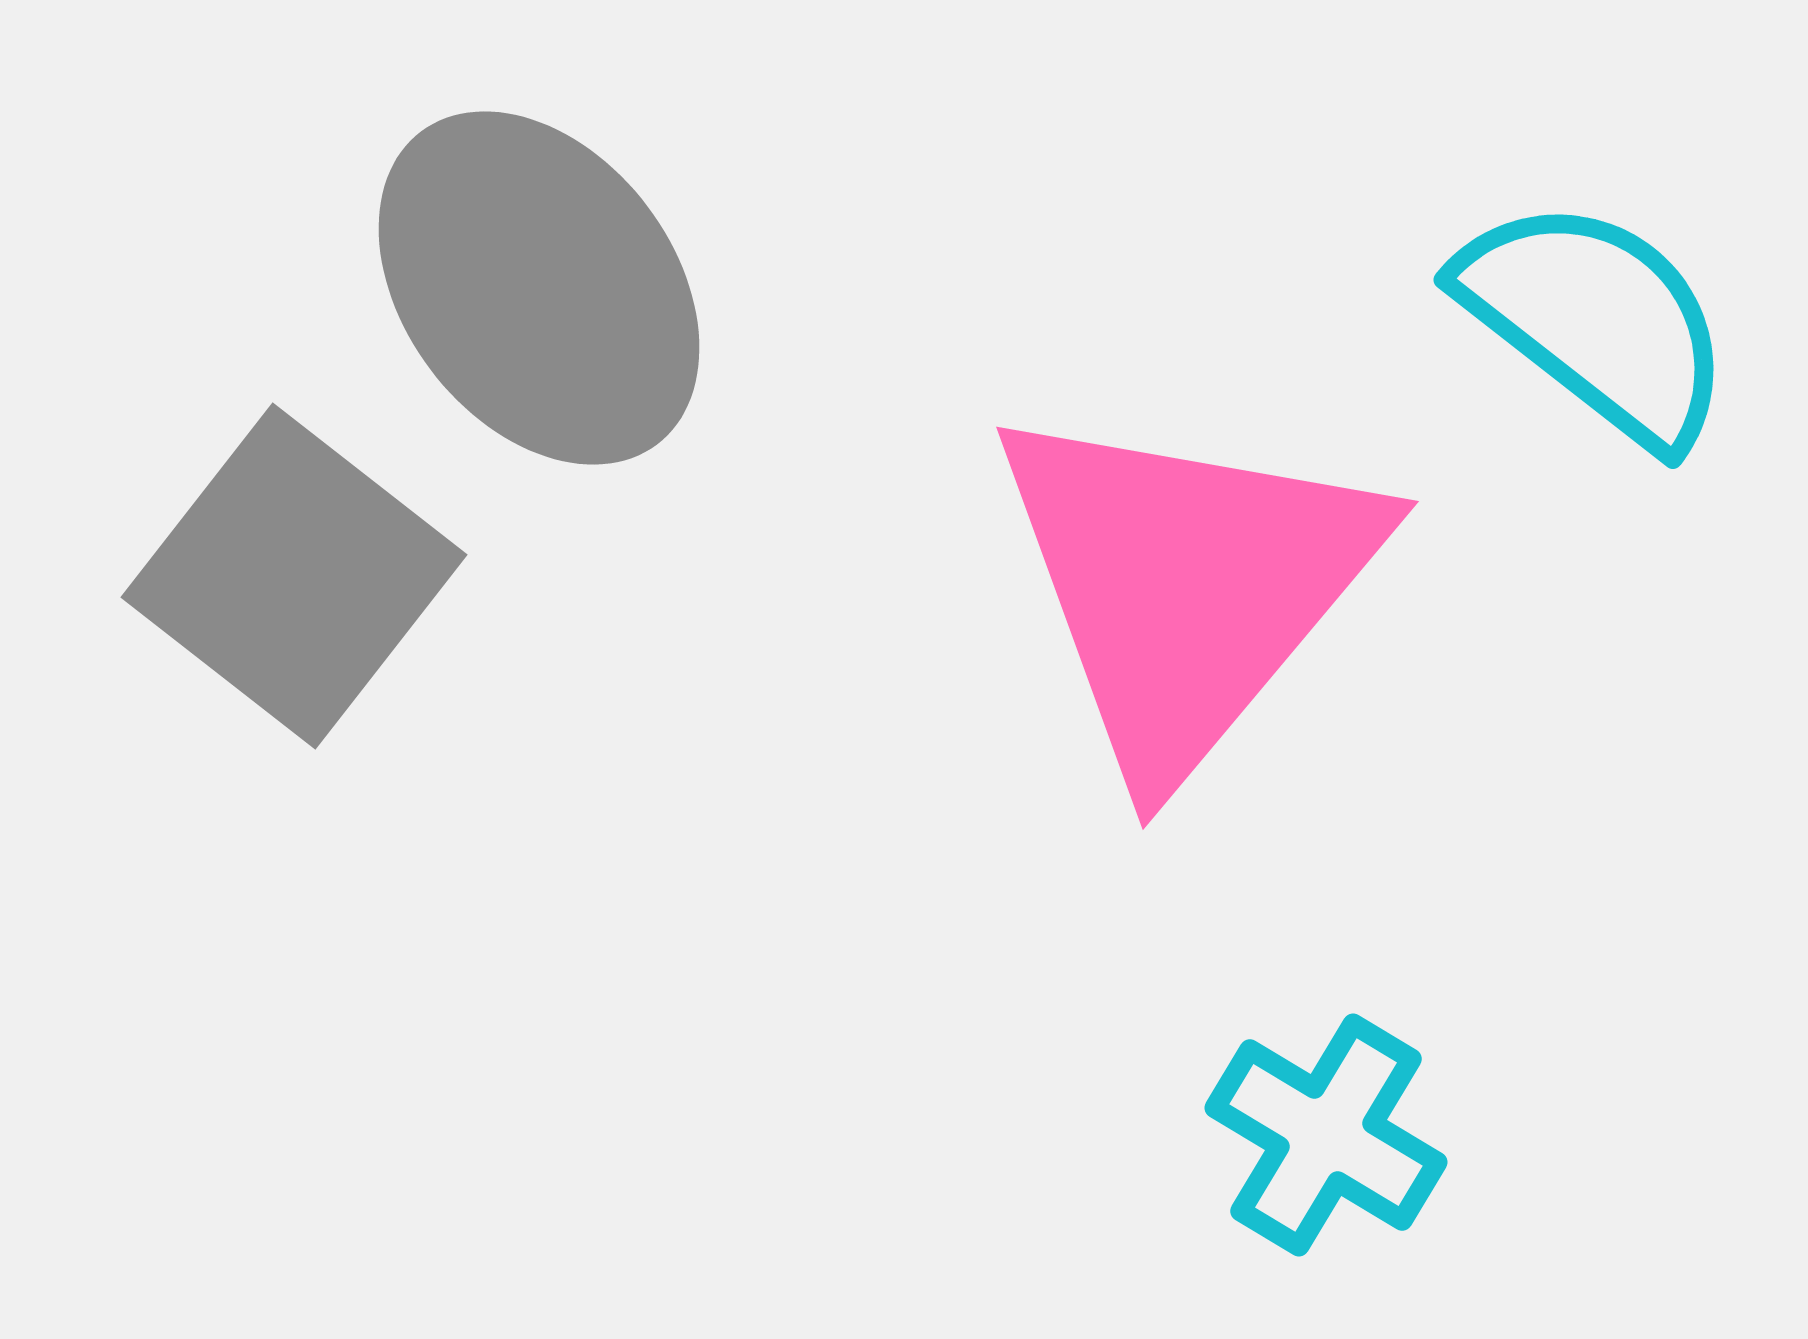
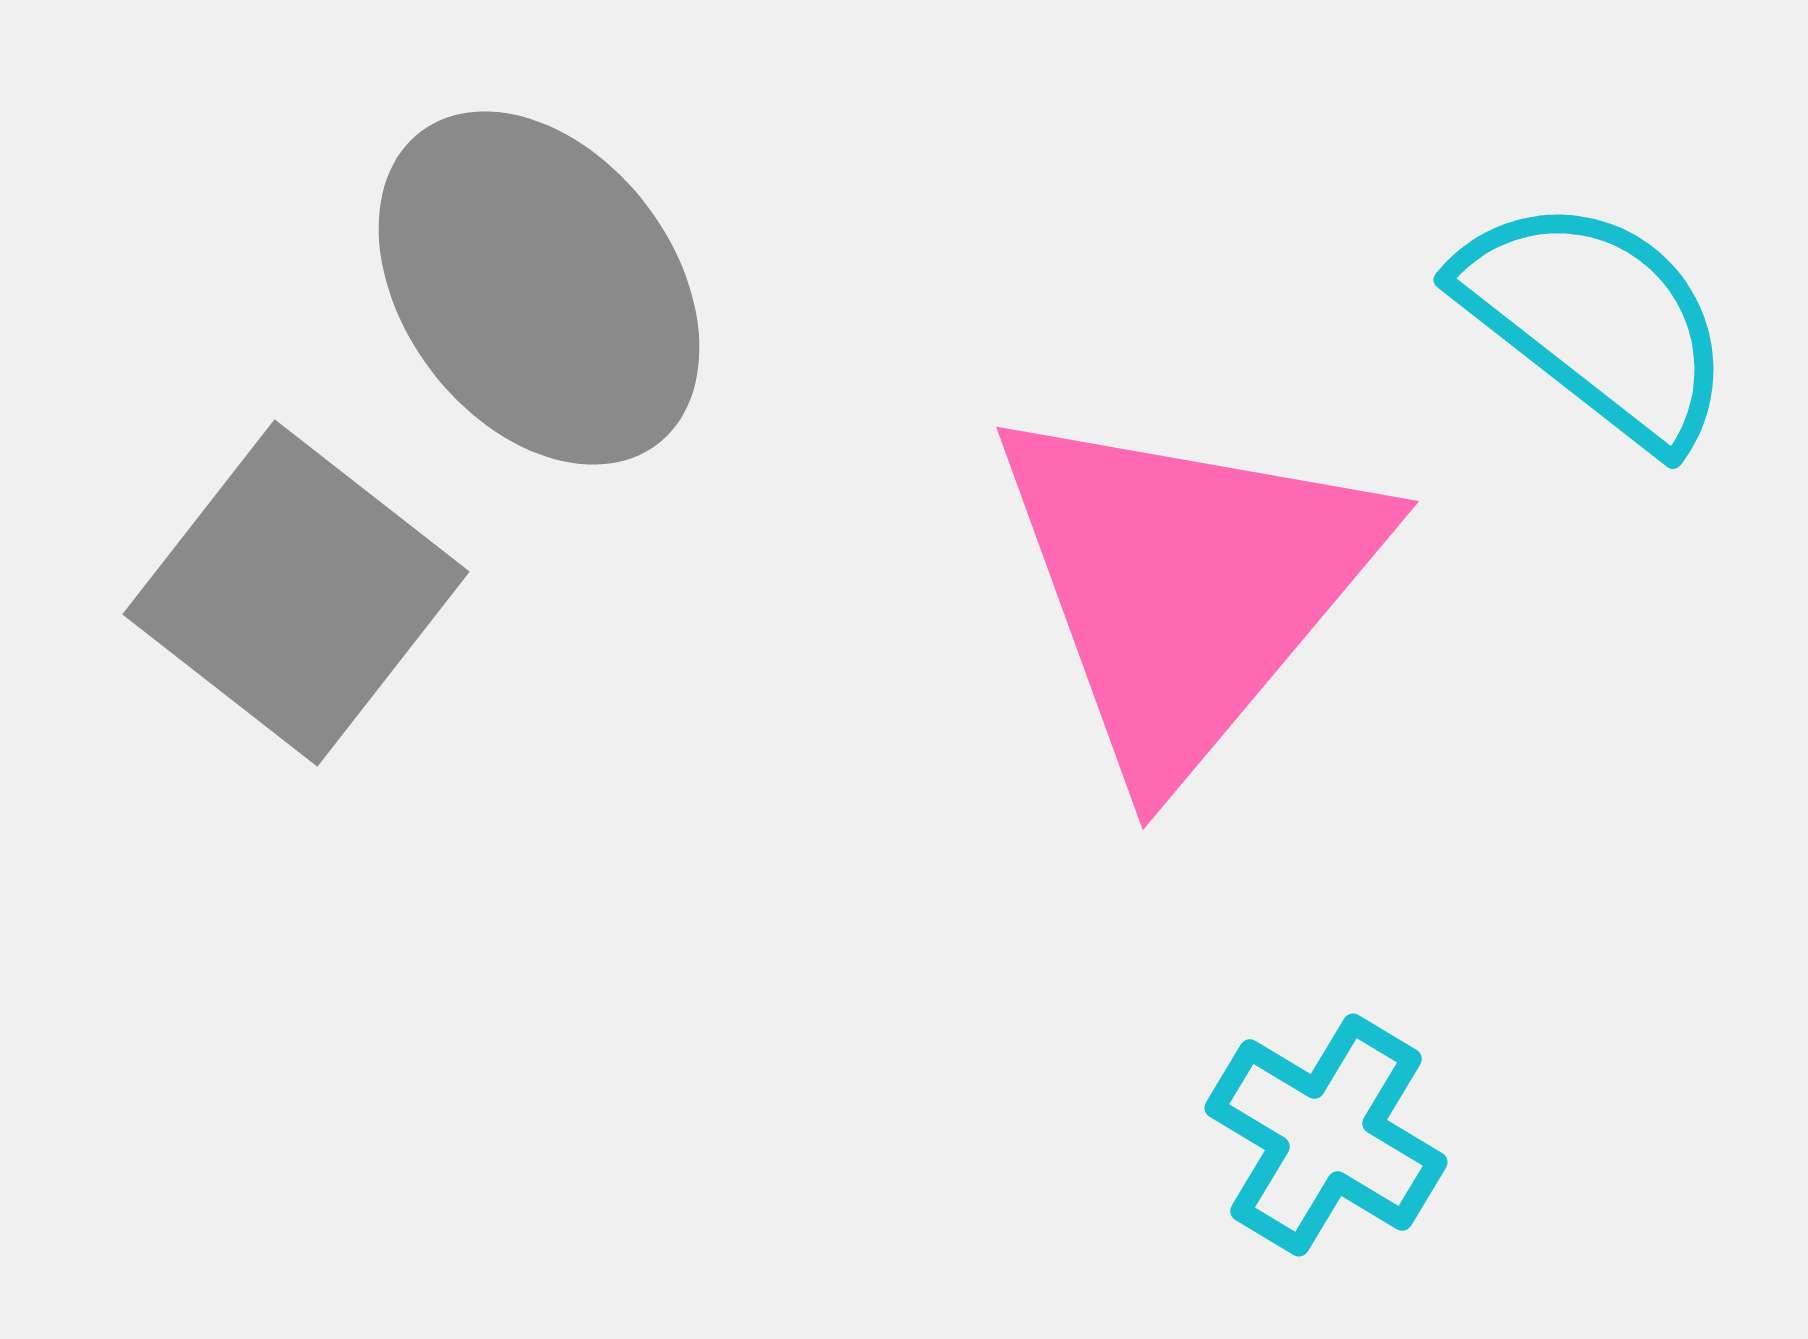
gray square: moved 2 px right, 17 px down
